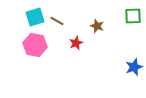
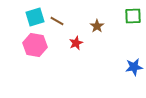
brown star: rotated 16 degrees clockwise
blue star: rotated 12 degrees clockwise
